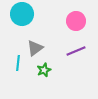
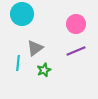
pink circle: moved 3 px down
